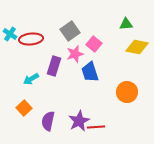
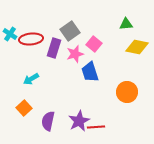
purple rectangle: moved 18 px up
